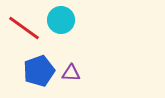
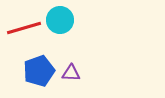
cyan circle: moved 1 px left
red line: rotated 52 degrees counterclockwise
